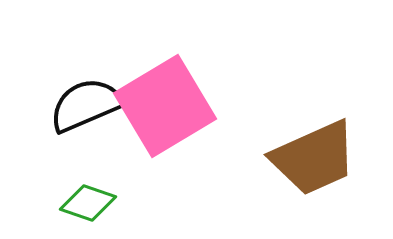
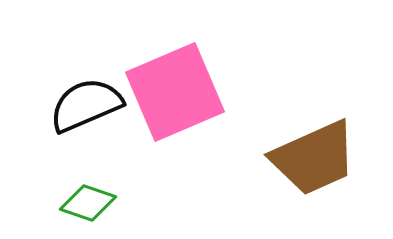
pink square: moved 10 px right, 14 px up; rotated 8 degrees clockwise
